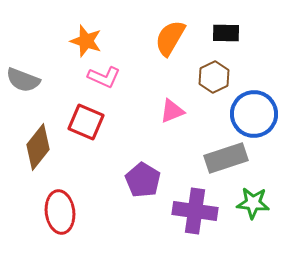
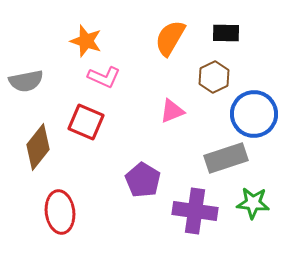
gray semicircle: moved 3 px right, 1 px down; rotated 32 degrees counterclockwise
